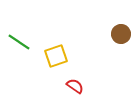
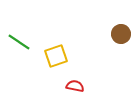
red semicircle: rotated 24 degrees counterclockwise
